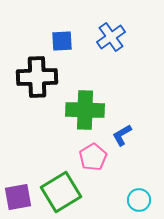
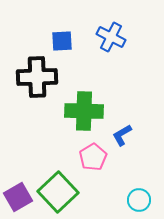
blue cross: rotated 28 degrees counterclockwise
green cross: moved 1 px left, 1 px down
green square: moved 3 px left; rotated 12 degrees counterclockwise
purple square: rotated 20 degrees counterclockwise
